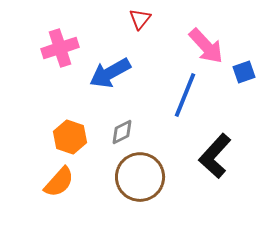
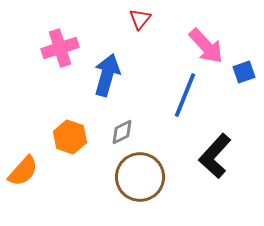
blue arrow: moved 3 px left, 2 px down; rotated 135 degrees clockwise
orange semicircle: moved 36 px left, 11 px up
